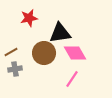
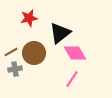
black triangle: rotated 30 degrees counterclockwise
brown circle: moved 10 px left
